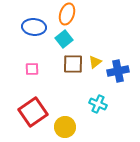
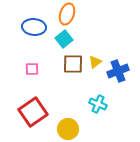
blue cross: rotated 10 degrees counterclockwise
yellow circle: moved 3 px right, 2 px down
